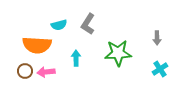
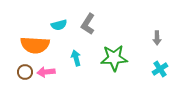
orange semicircle: moved 2 px left
green star: moved 4 px left, 5 px down
cyan arrow: rotated 14 degrees counterclockwise
brown circle: moved 1 px down
